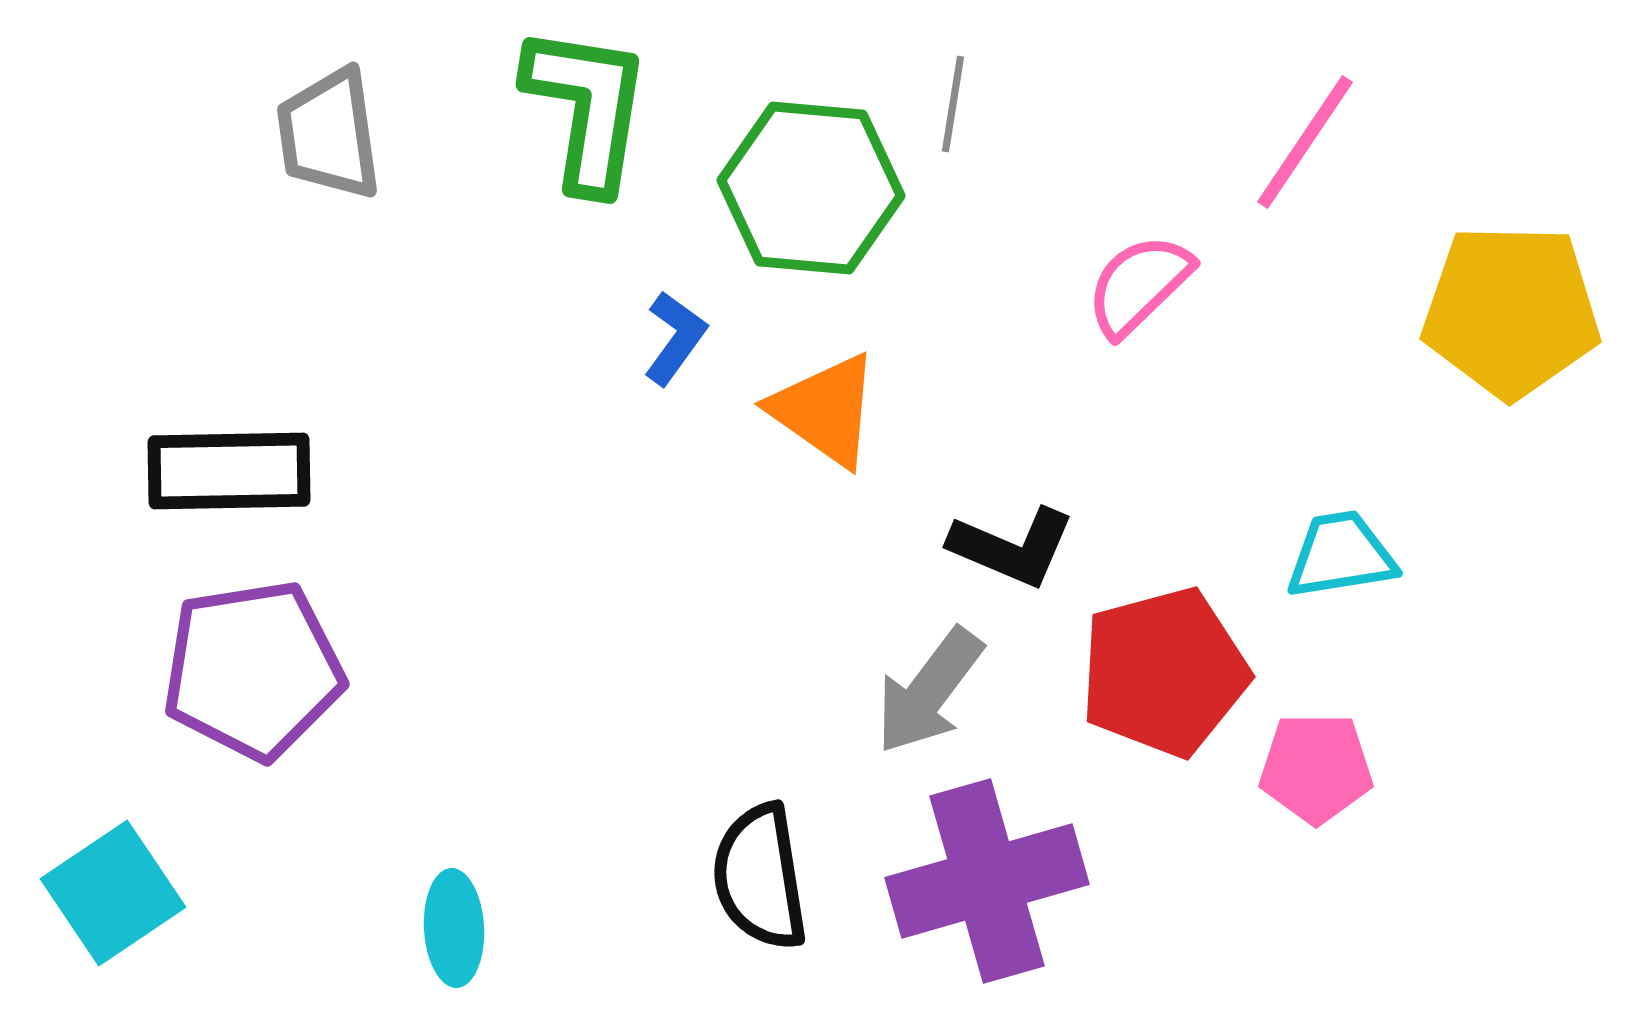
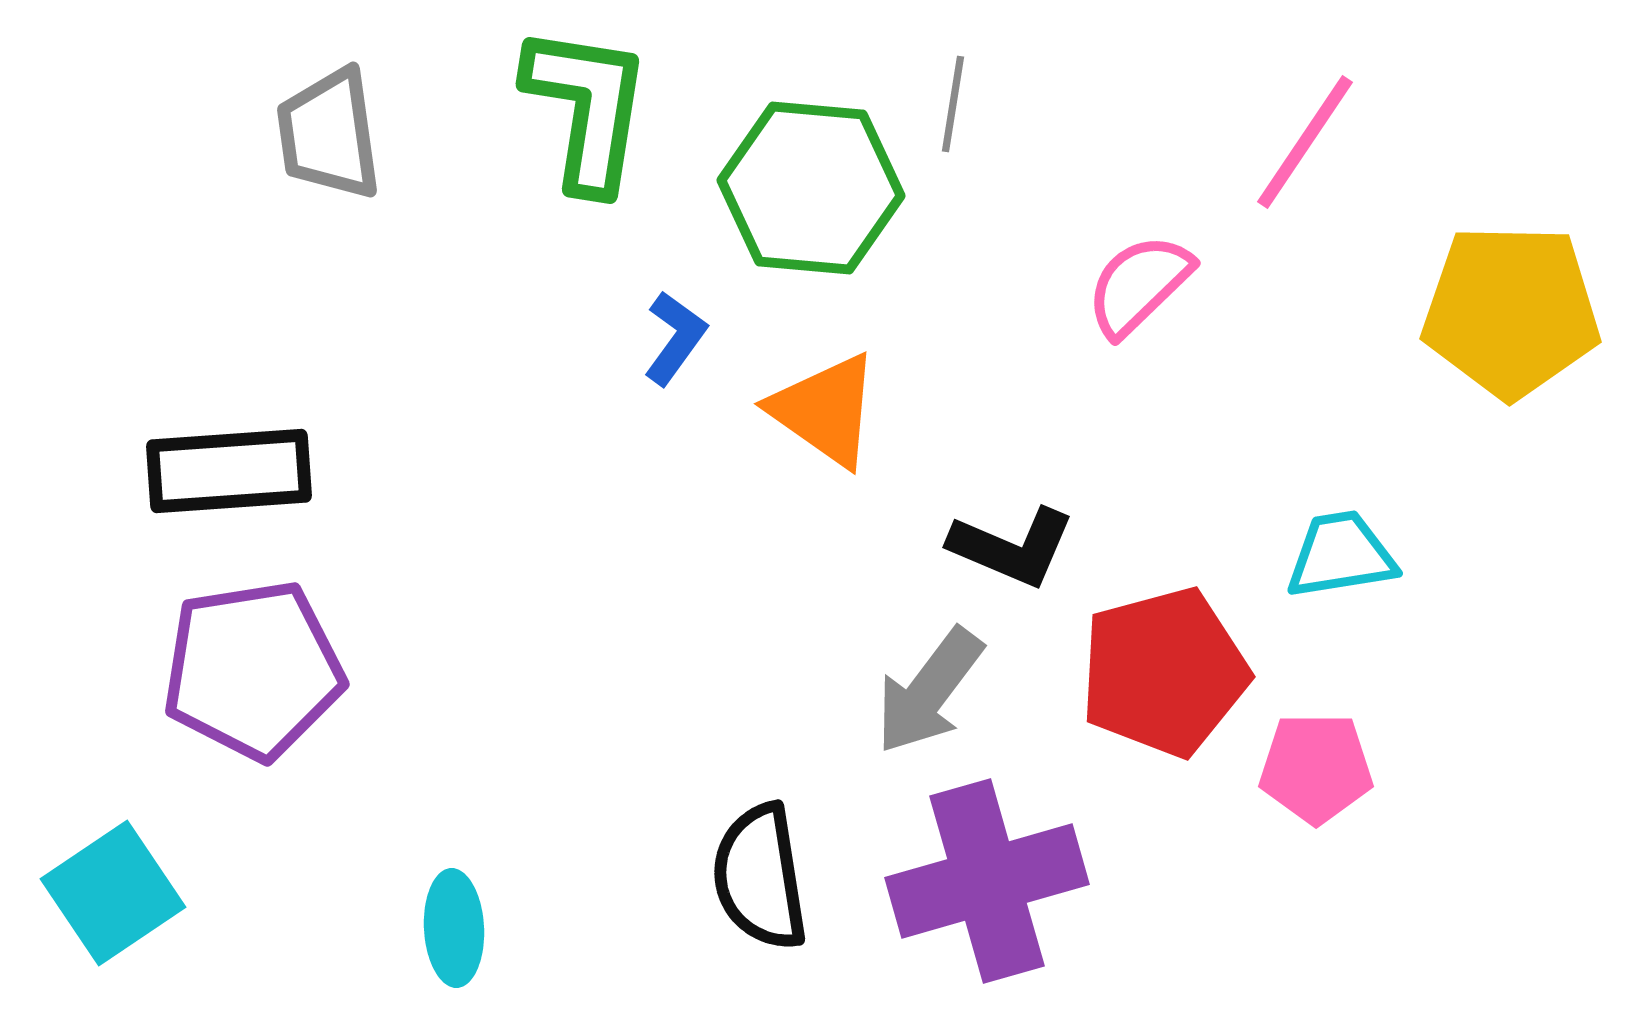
black rectangle: rotated 3 degrees counterclockwise
